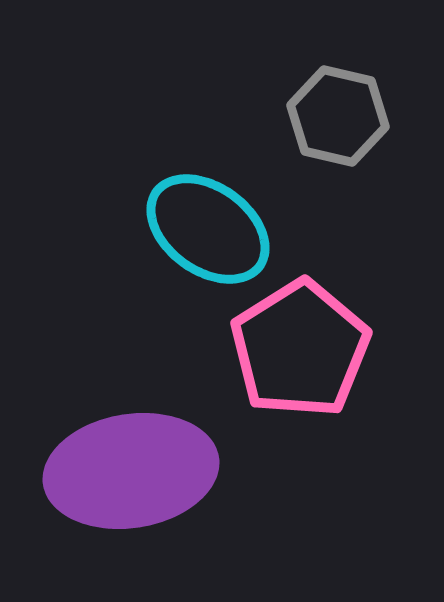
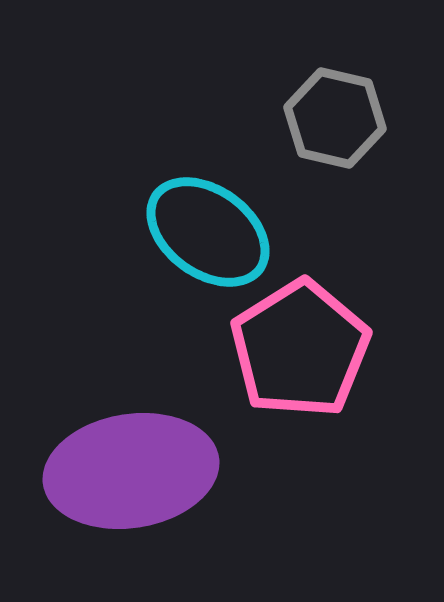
gray hexagon: moved 3 px left, 2 px down
cyan ellipse: moved 3 px down
